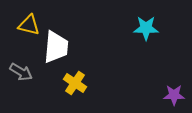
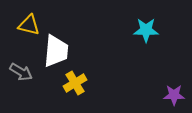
cyan star: moved 2 px down
white trapezoid: moved 4 px down
yellow cross: rotated 25 degrees clockwise
